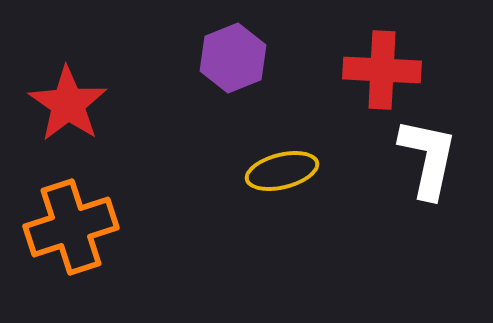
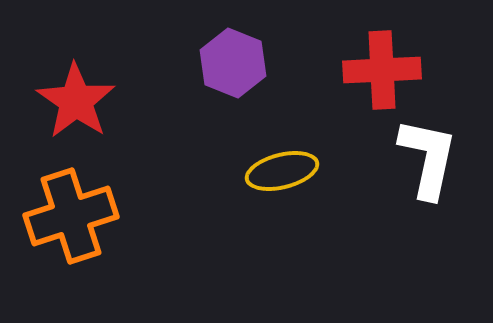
purple hexagon: moved 5 px down; rotated 16 degrees counterclockwise
red cross: rotated 6 degrees counterclockwise
red star: moved 8 px right, 3 px up
orange cross: moved 11 px up
